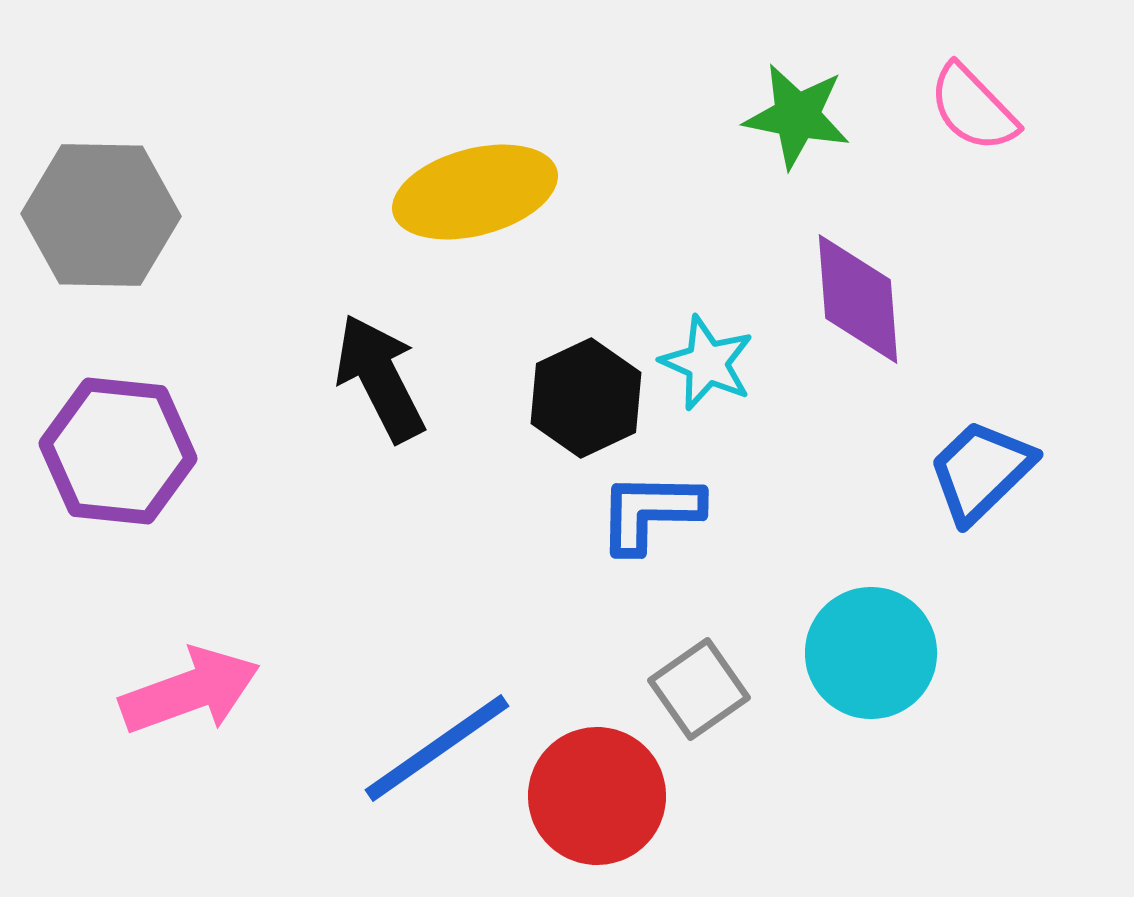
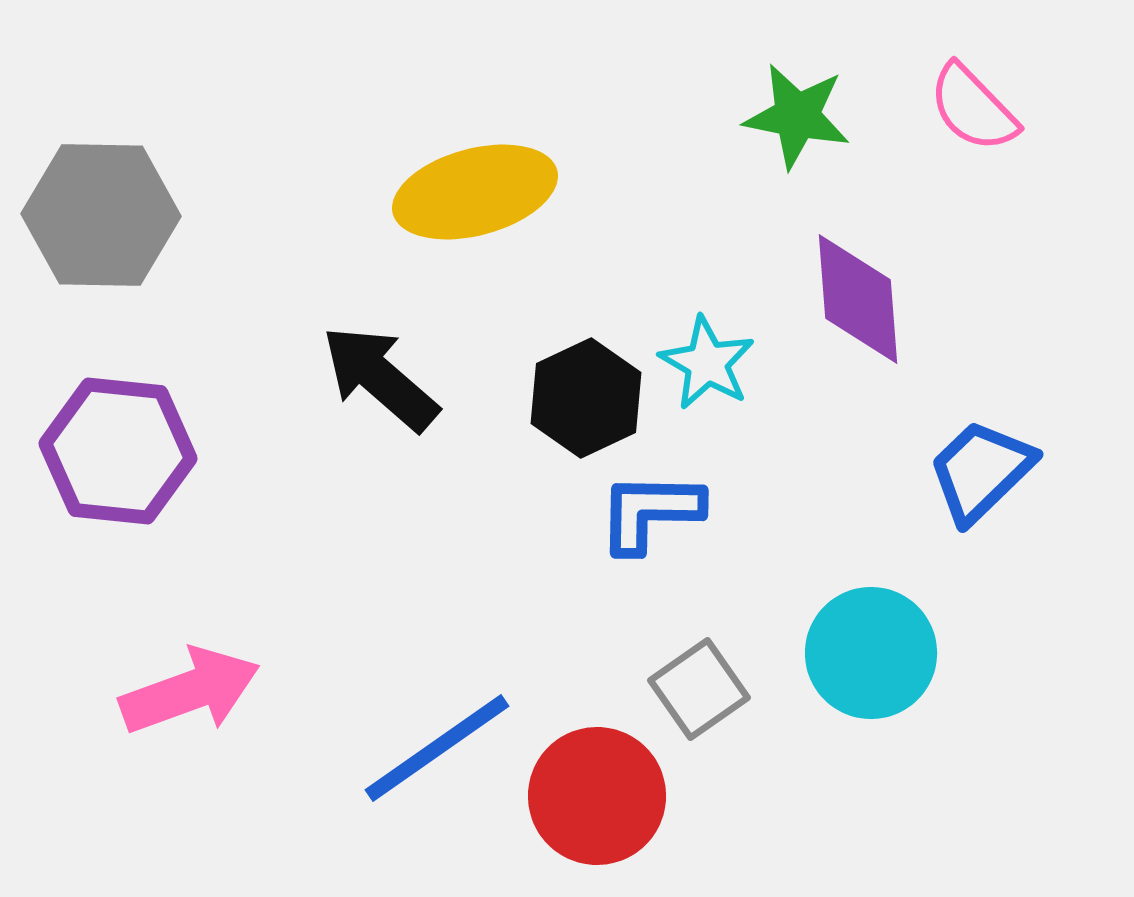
cyan star: rotated 6 degrees clockwise
black arrow: rotated 22 degrees counterclockwise
